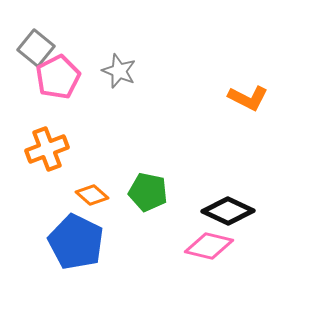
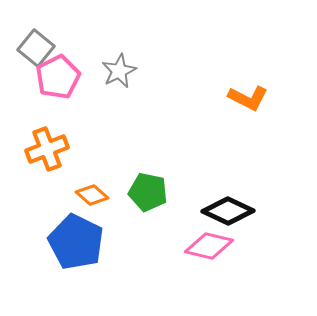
gray star: rotated 24 degrees clockwise
